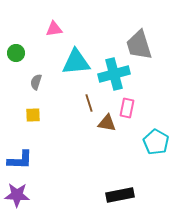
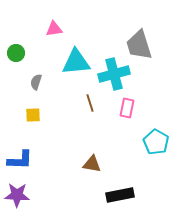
brown line: moved 1 px right
brown triangle: moved 15 px left, 41 px down
